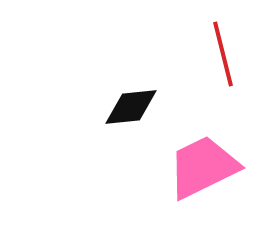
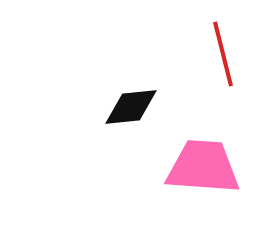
pink trapezoid: rotated 30 degrees clockwise
